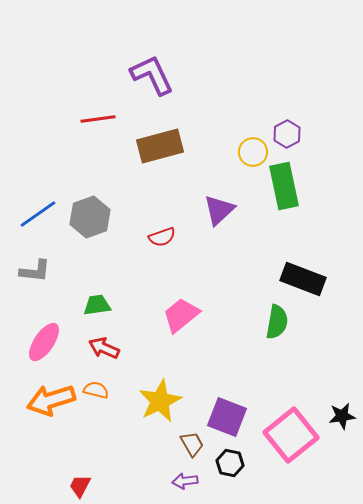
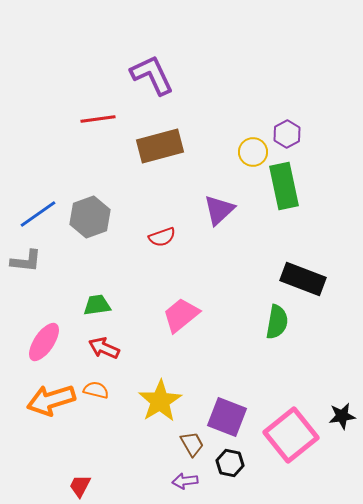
gray L-shape: moved 9 px left, 10 px up
yellow star: rotated 6 degrees counterclockwise
